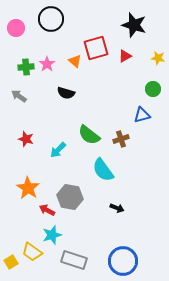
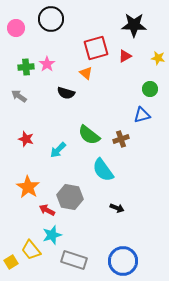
black star: rotated 15 degrees counterclockwise
orange triangle: moved 11 px right, 12 px down
green circle: moved 3 px left
orange star: moved 1 px up
yellow trapezoid: moved 1 px left, 2 px up; rotated 15 degrees clockwise
